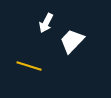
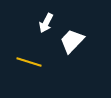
yellow line: moved 4 px up
